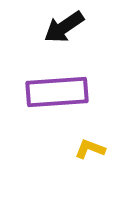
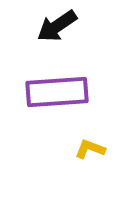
black arrow: moved 7 px left, 1 px up
